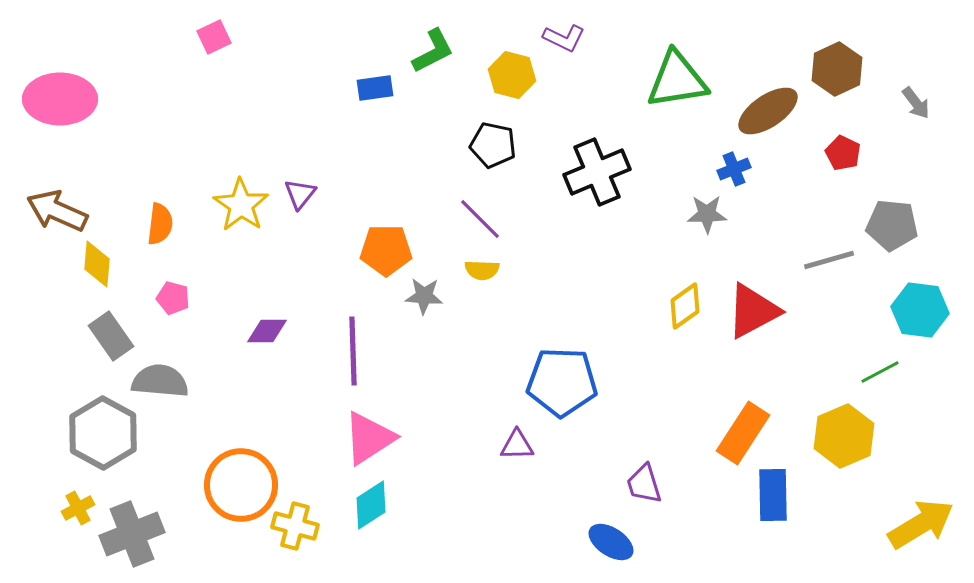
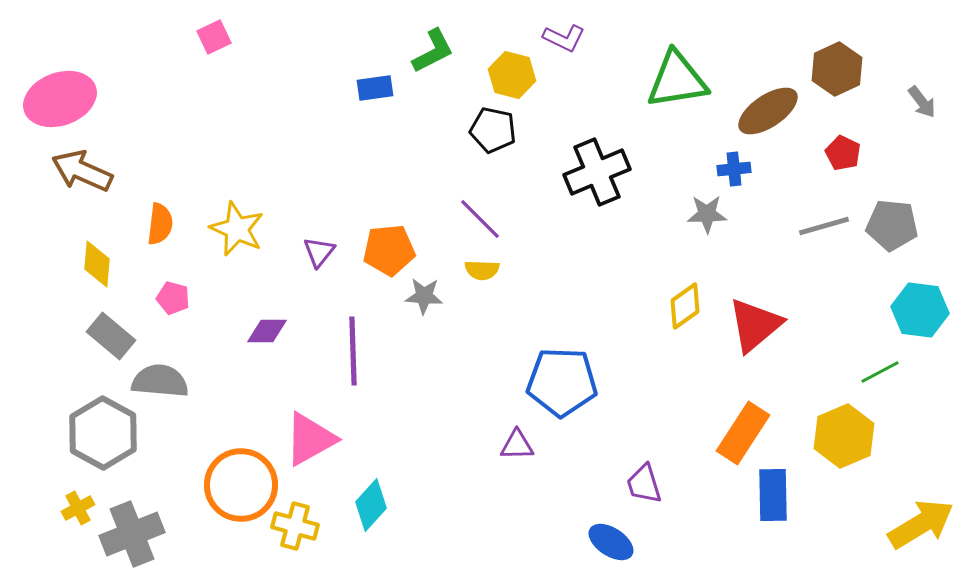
pink ellipse at (60, 99): rotated 20 degrees counterclockwise
gray arrow at (916, 103): moved 6 px right, 1 px up
black pentagon at (493, 145): moved 15 px up
blue cross at (734, 169): rotated 16 degrees clockwise
purple triangle at (300, 194): moved 19 px right, 58 px down
yellow star at (241, 205): moved 4 px left, 24 px down; rotated 10 degrees counterclockwise
brown arrow at (57, 211): moved 25 px right, 40 px up
orange pentagon at (386, 250): moved 3 px right; rotated 6 degrees counterclockwise
gray line at (829, 260): moved 5 px left, 34 px up
red triangle at (753, 311): moved 2 px right, 14 px down; rotated 12 degrees counterclockwise
gray rectangle at (111, 336): rotated 15 degrees counterclockwise
pink triangle at (369, 438): moved 59 px left, 1 px down; rotated 4 degrees clockwise
cyan diamond at (371, 505): rotated 15 degrees counterclockwise
